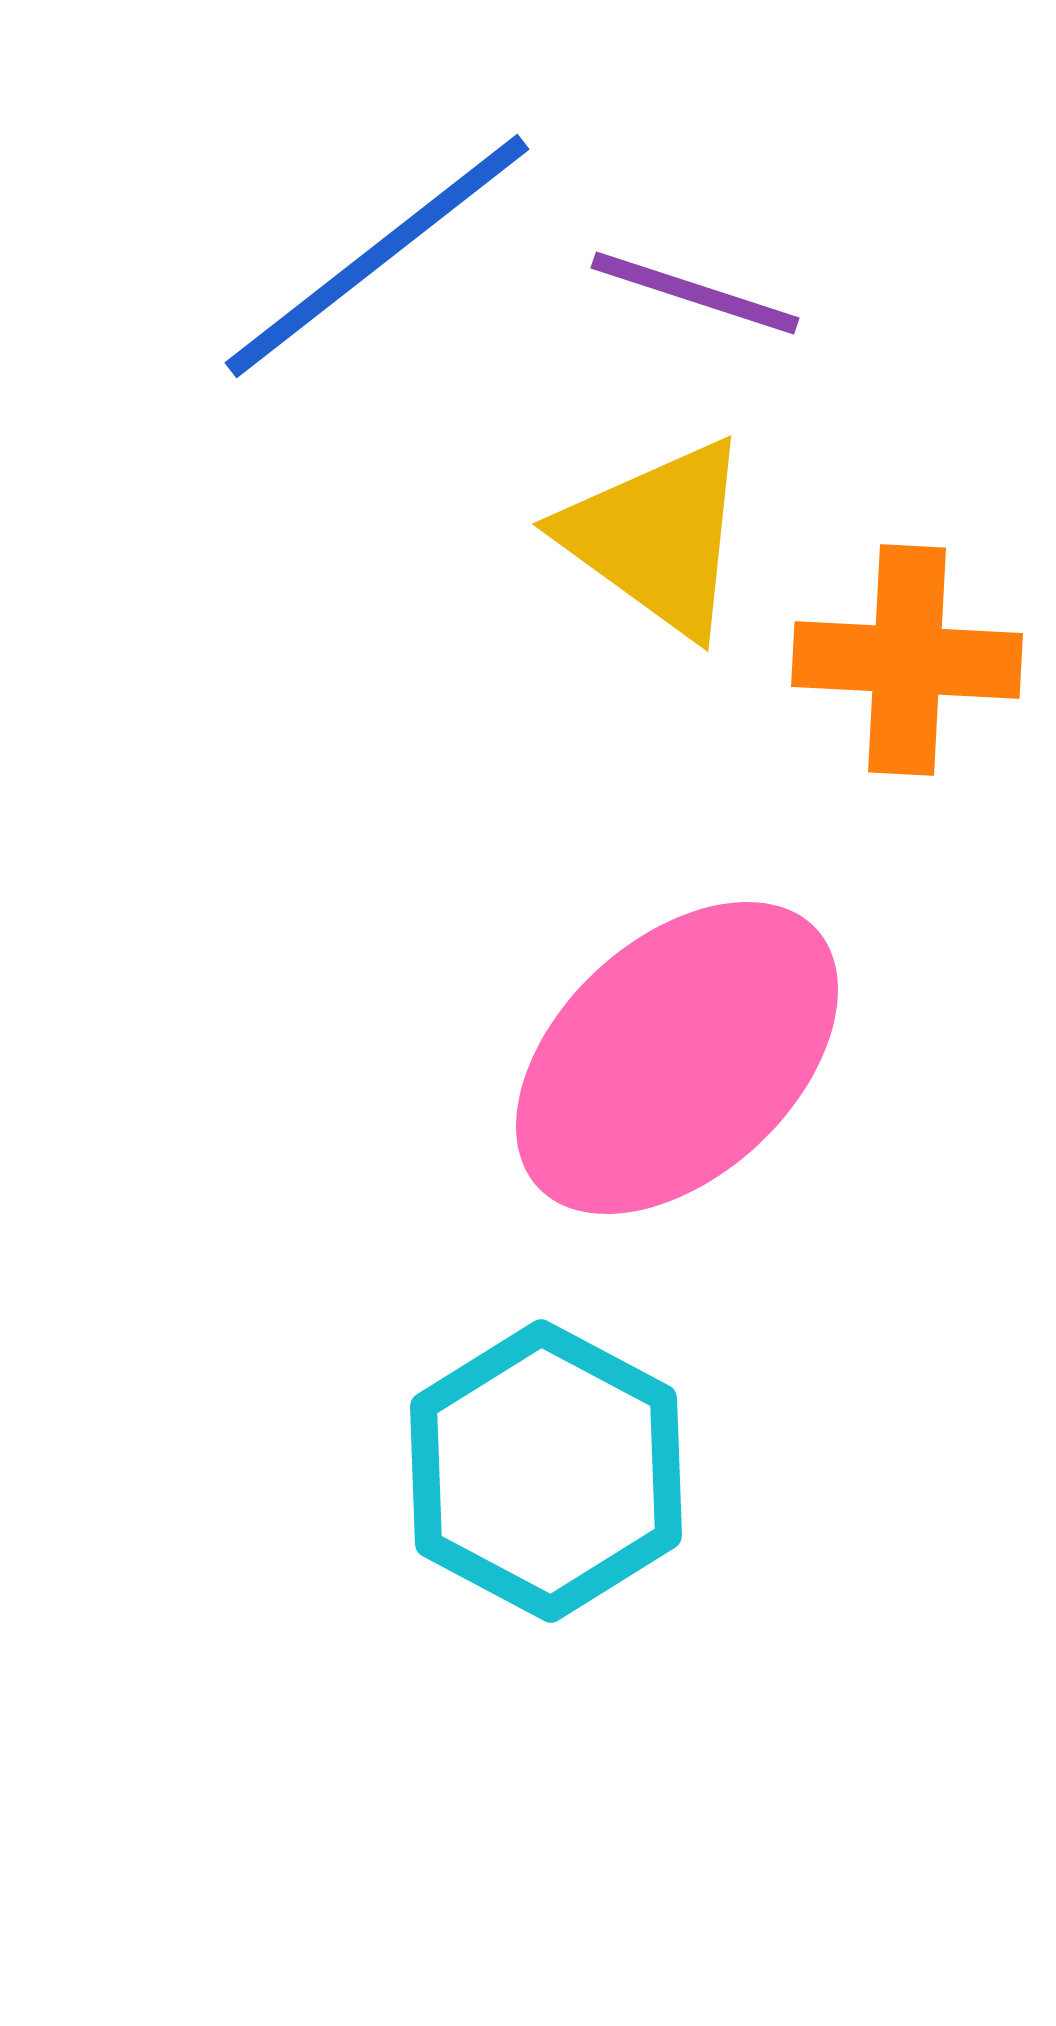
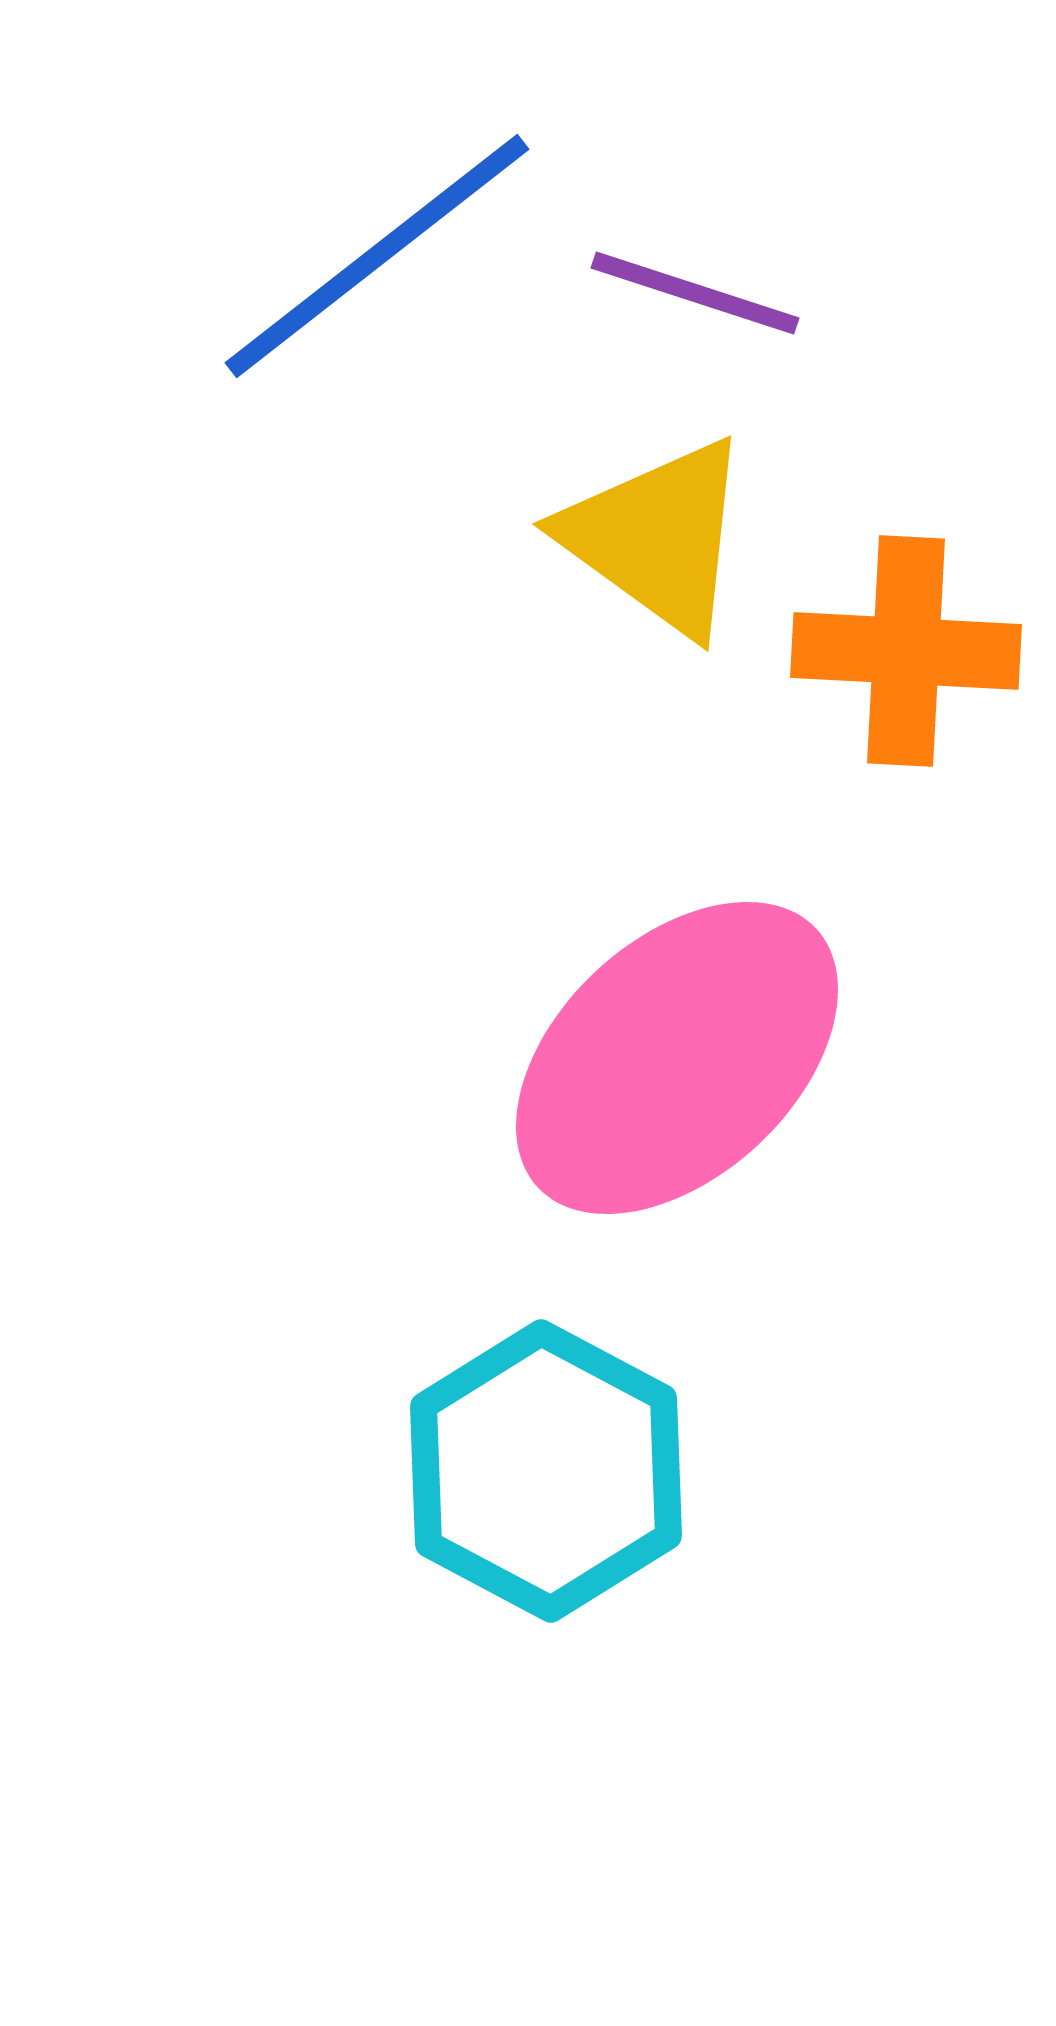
orange cross: moved 1 px left, 9 px up
